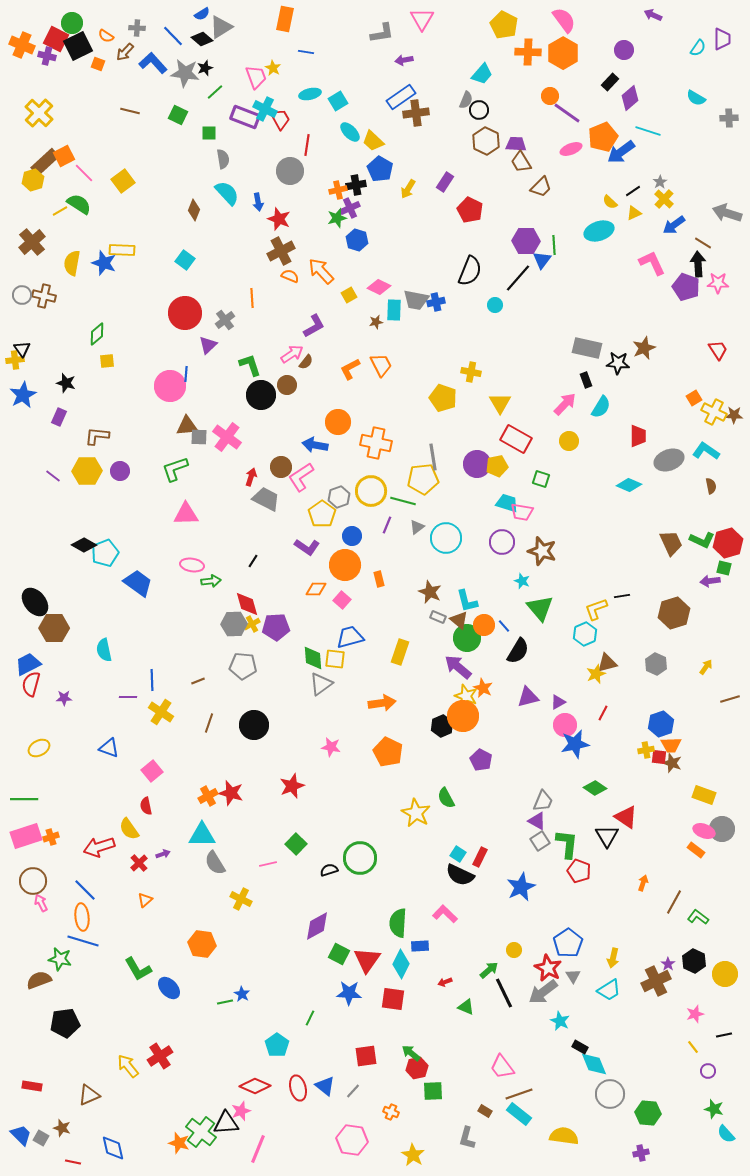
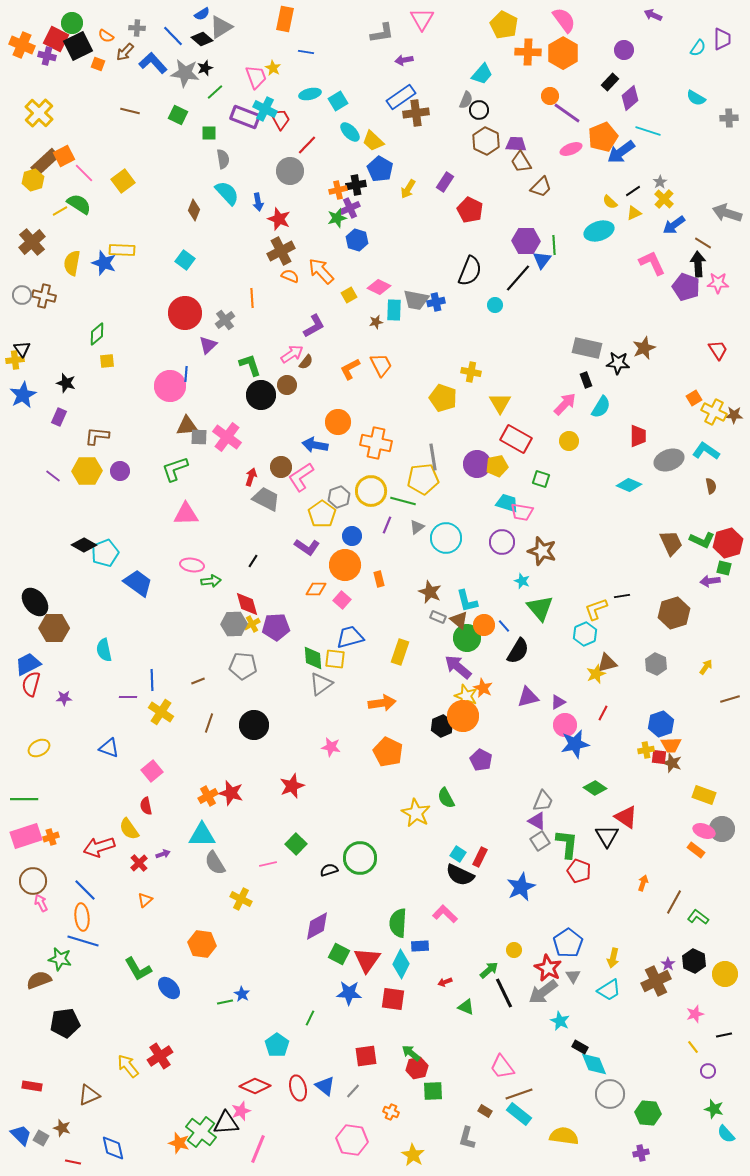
red line at (307, 145): rotated 35 degrees clockwise
